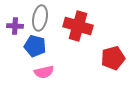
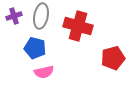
gray ellipse: moved 1 px right, 2 px up
purple cross: moved 1 px left, 10 px up; rotated 21 degrees counterclockwise
blue pentagon: moved 2 px down
